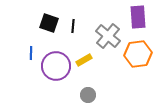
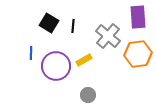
black square: rotated 12 degrees clockwise
